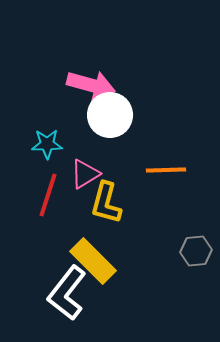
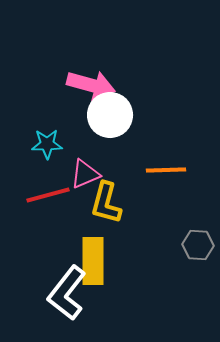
pink triangle: rotated 8 degrees clockwise
red line: rotated 57 degrees clockwise
gray hexagon: moved 2 px right, 6 px up; rotated 8 degrees clockwise
yellow rectangle: rotated 45 degrees clockwise
